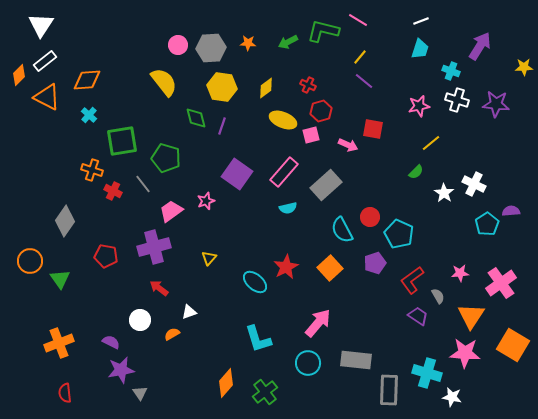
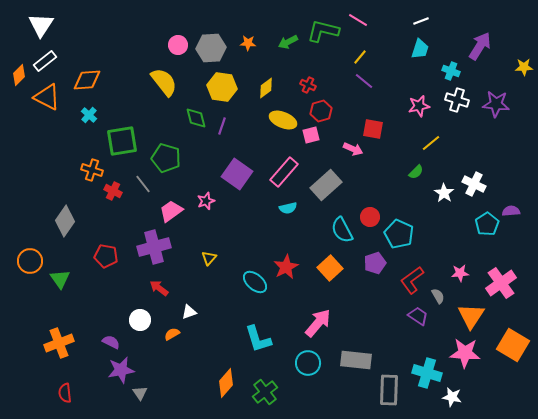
pink arrow at (348, 145): moved 5 px right, 4 px down
